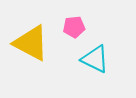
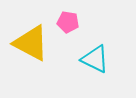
pink pentagon: moved 6 px left, 5 px up; rotated 15 degrees clockwise
